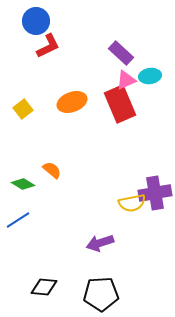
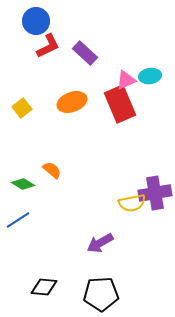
purple rectangle: moved 36 px left
yellow square: moved 1 px left, 1 px up
purple arrow: rotated 12 degrees counterclockwise
